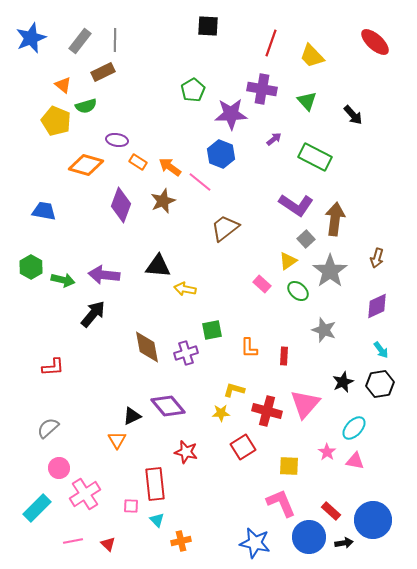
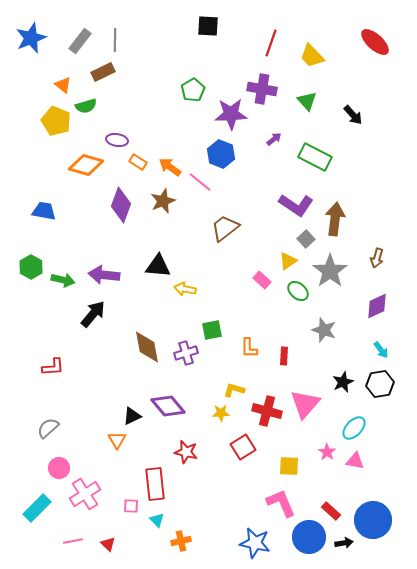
pink rectangle at (262, 284): moved 4 px up
